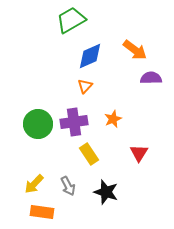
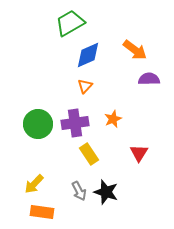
green trapezoid: moved 1 px left, 3 px down
blue diamond: moved 2 px left, 1 px up
purple semicircle: moved 2 px left, 1 px down
purple cross: moved 1 px right, 1 px down
gray arrow: moved 11 px right, 5 px down
